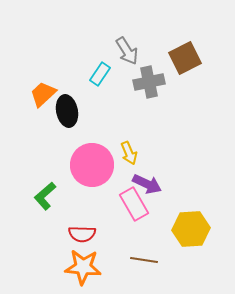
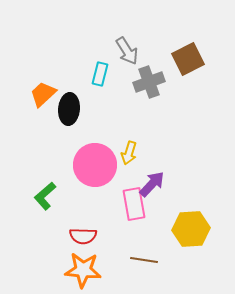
brown square: moved 3 px right, 1 px down
cyan rectangle: rotated 20 degrees counterclockwise
gray cross: rotated 8 degrees counterclockwise
black ellipse: moved 2 px right, 2 px up; rotated 16 degrees clockwise
yellow arrow: rotated 40 degrees clockwise
pink circle: moved 3 px right
purple arrow: moved 5 px right; rotated 72 degrees counterclockwise
pink rectangle: rotated 20 degrees clockwise
red semicircle: moved 1 px right, 2 px down
orange star: moved 3 px down
